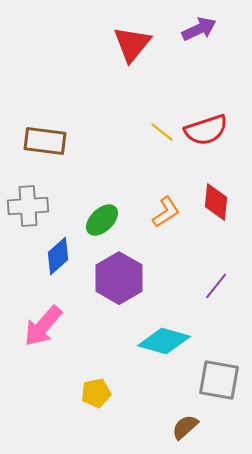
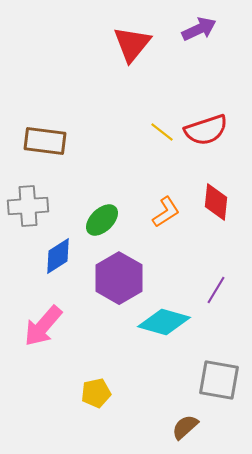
blue diamond: rotated 9 degrees clockwise
purple line: moved 4 px down; rotated 8 degrees counterclockwise
cyan diamond: moved 19 px up
